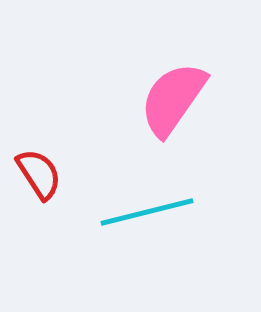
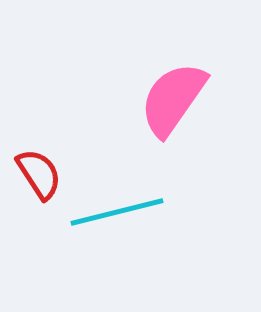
cyan line: moved 30 px left
